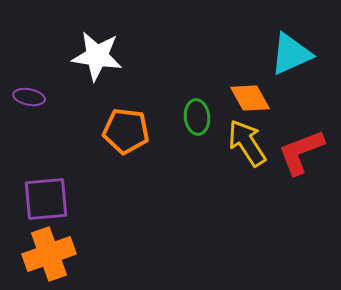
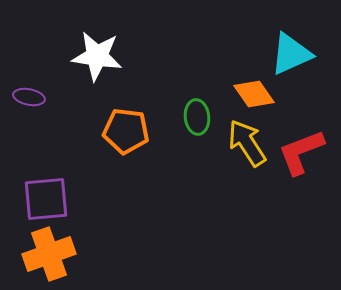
orange diamond: moved 4 px right, 4 px up; rotated 6 degrees counterclockwise
